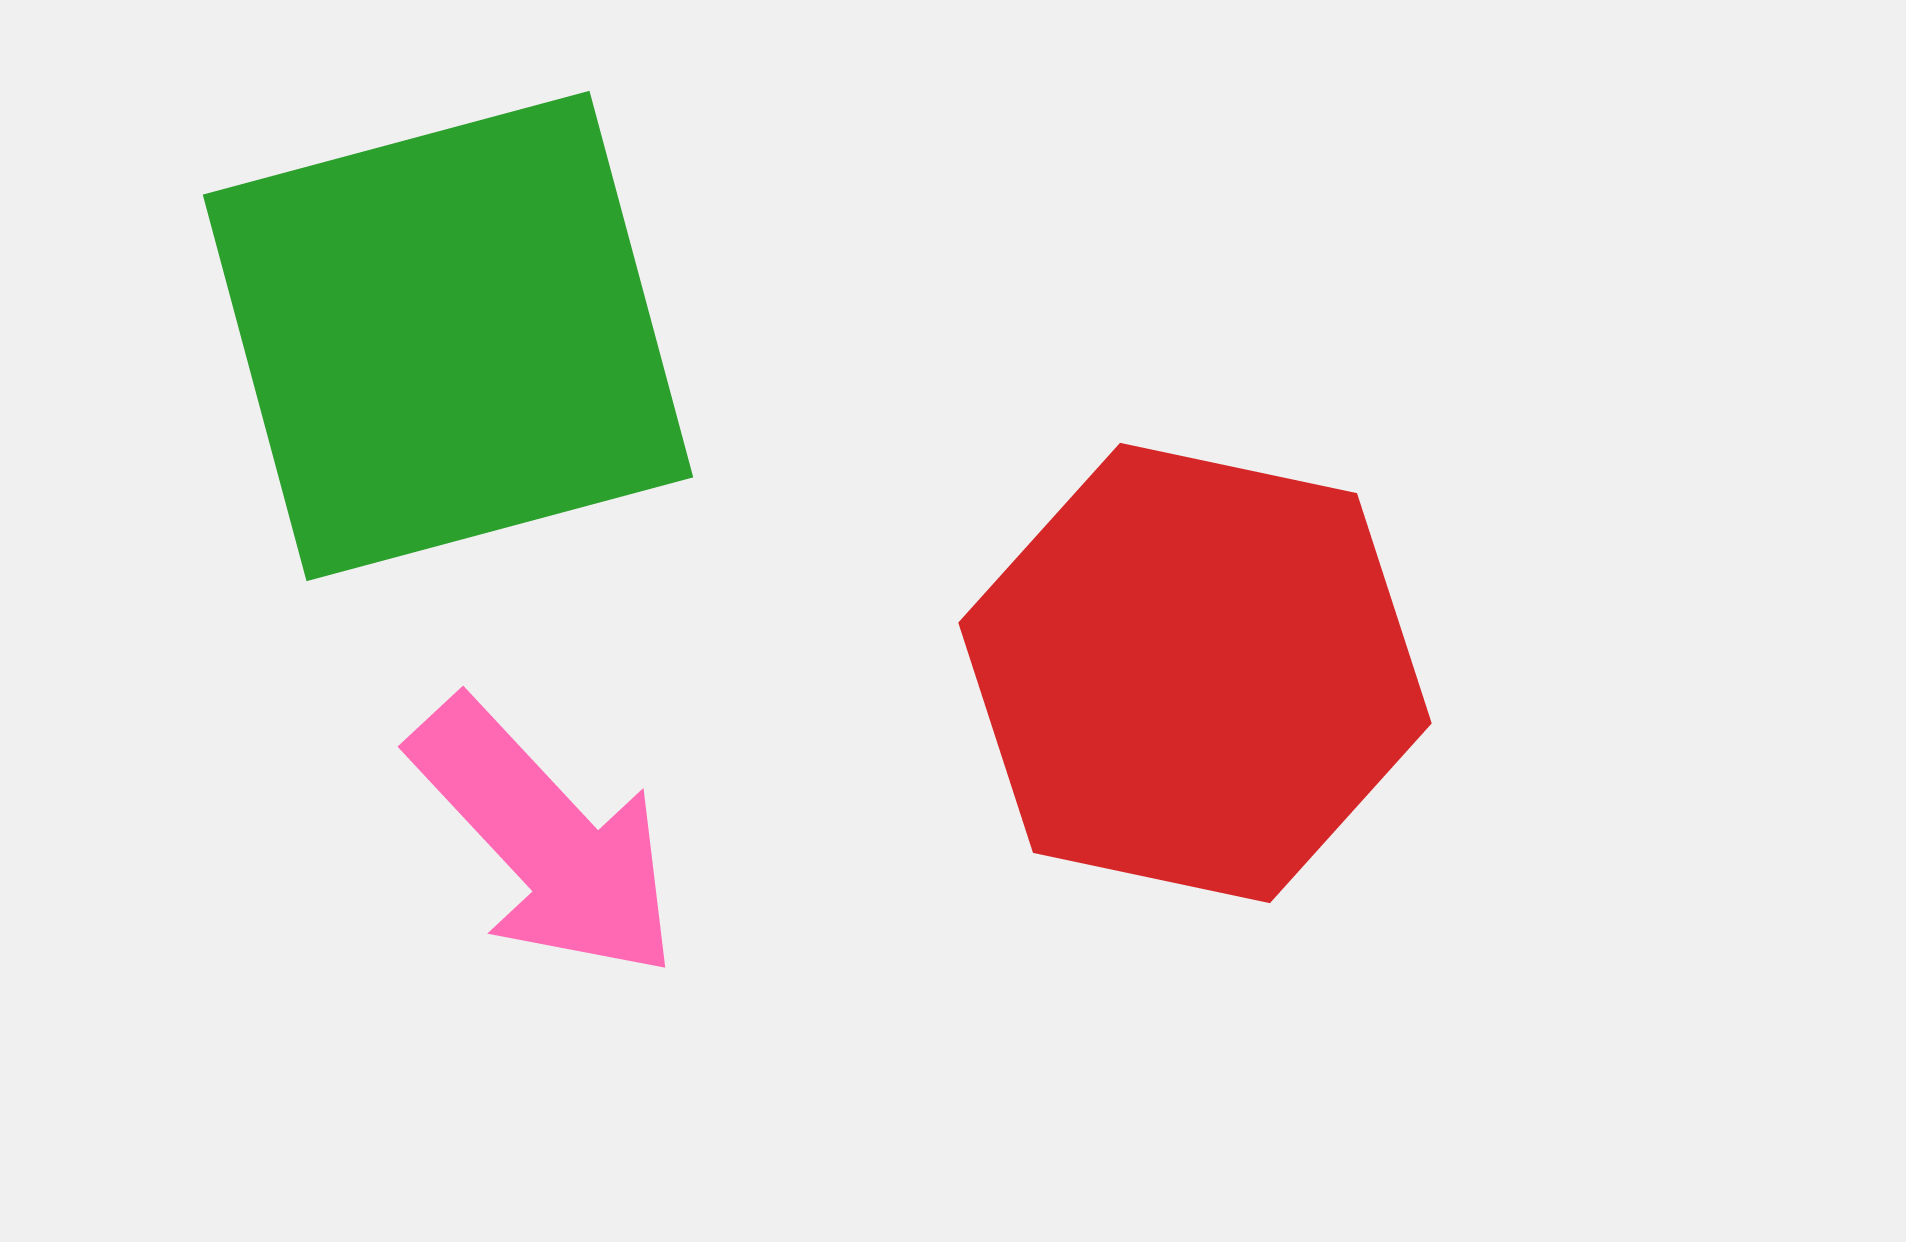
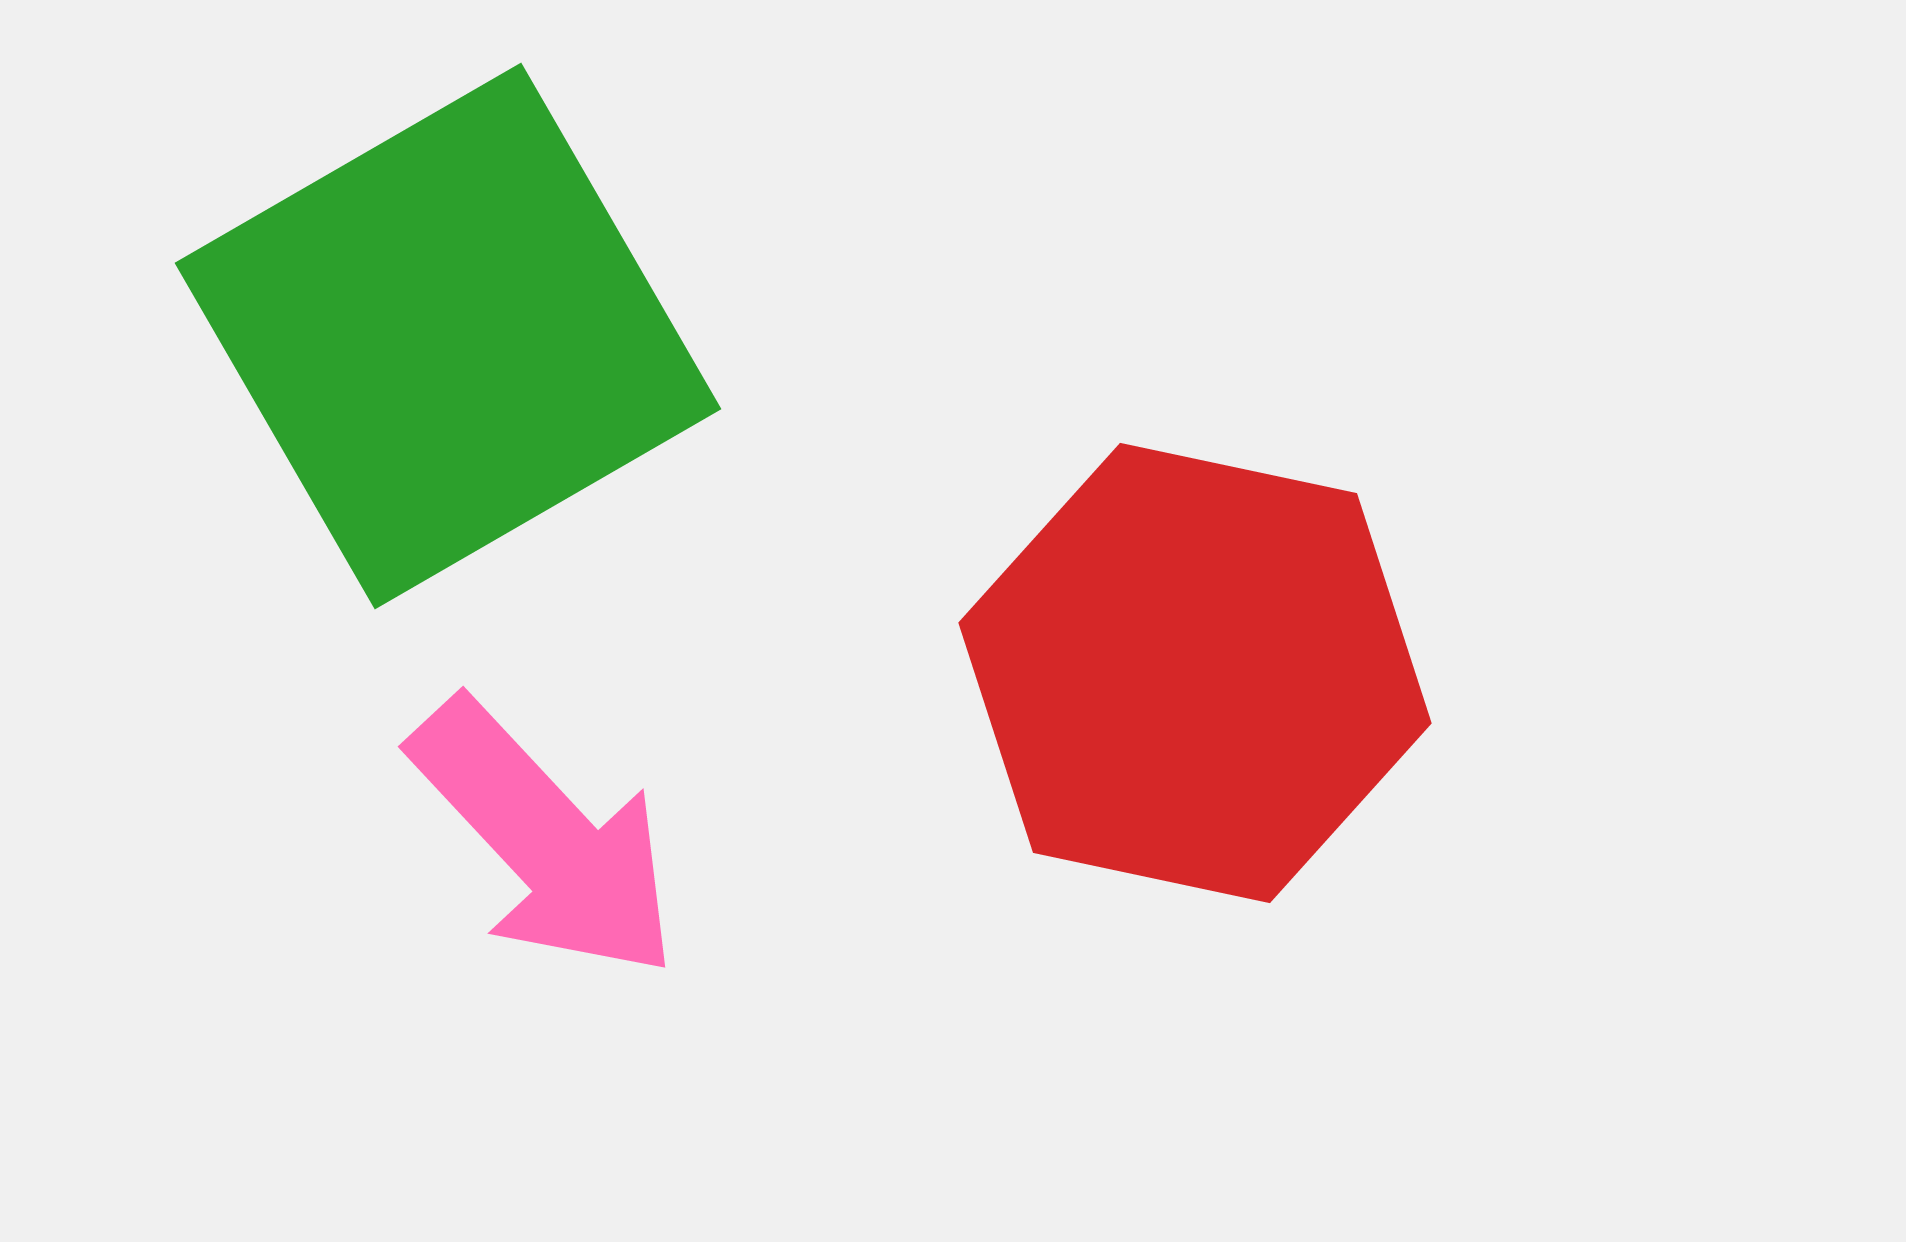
green square: rotated 15 degrees counterclockwise
